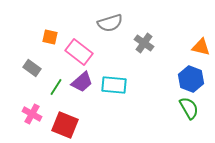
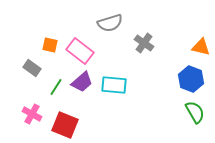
orange square: moved 8 px down
pink rectangle: moved 1 px right, 1 px up
green semicircle: moved 6 px right, 4 px down
